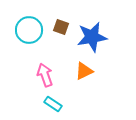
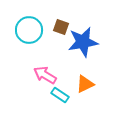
blue star: moved 9 px left, 5 px down
orange triangle: moved 1 px right, 13 px down
pink arrow: rotated 40 degrees counterclockwise
cyan rectangle: moved 7 px right, 9 px up
